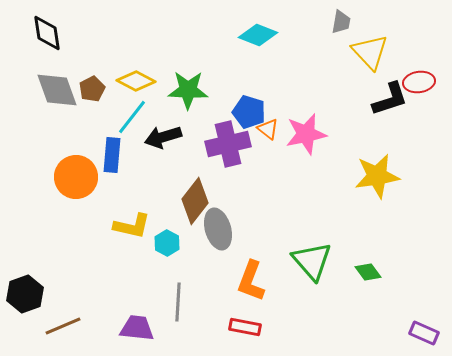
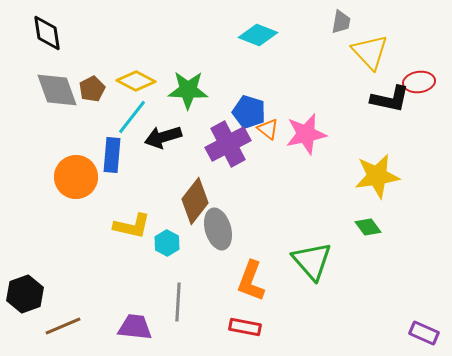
black L-shape: rotated 30 degrees clockwise
purple cross: rotated 15 degrees counterclockwise
green diamond: moved 45 px up
purple trapezoid: moved 2 px left, 1 px up
